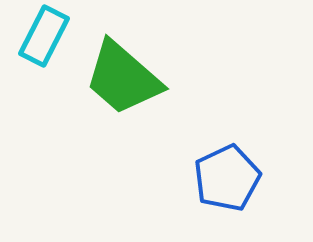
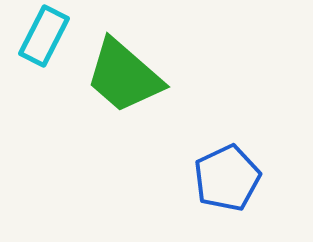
green trapezoid: moved 1 px right, 2 px up
